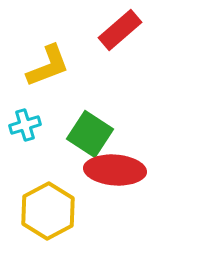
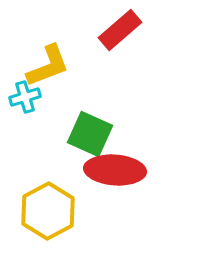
cyan cross: moved 28 px up
green square: rotated 9 degrees counterclockwise
